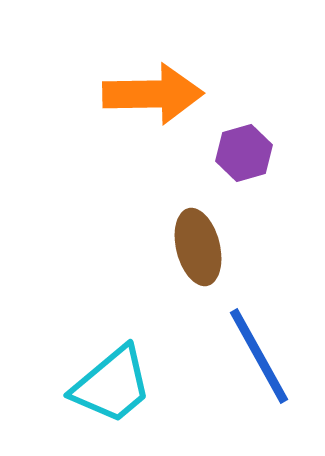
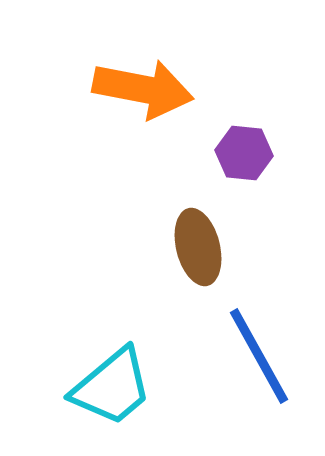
orange arrow: moved 10 px left, 5 px up; rotated 12 degrees clockwise
purple hexagon: rotated 22 degrees clockwise
cyan trapezoid: moved 2 px down
